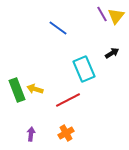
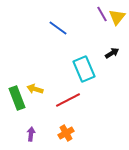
yellow triangle: moved 1 px right, 1 px down
green rectangle: moved 8 px down
